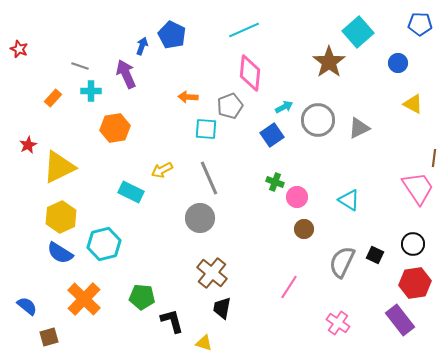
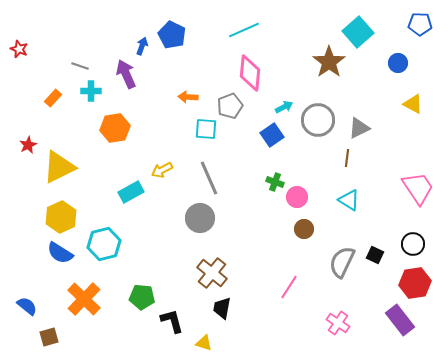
brown line at (434, 158): moved 87 px left
cyan rectangle at (131, 192): rotated 55 degrees counterclockwise
